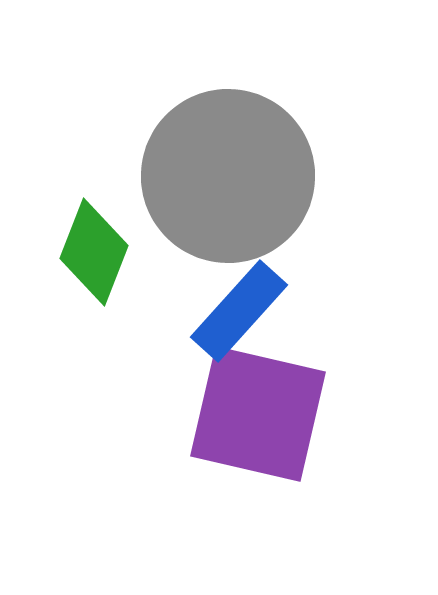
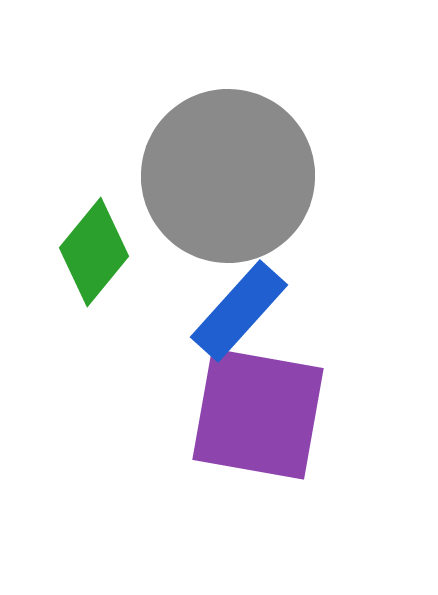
green diamond: rotated 18 degrees clockwise
purple square: rotated 3 degrees counterclockwise
